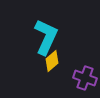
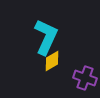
yellow diamond: rotated 10 degrees clockwise
